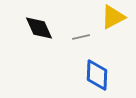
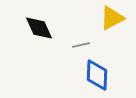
yellow triangle: moved 1 px left, 1 px down
gray line: moved 8 px down
